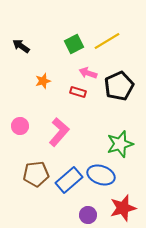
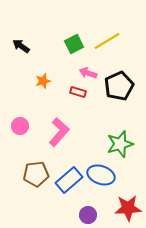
red star: moved 5 px right; rotated 12 degrees clockwise
